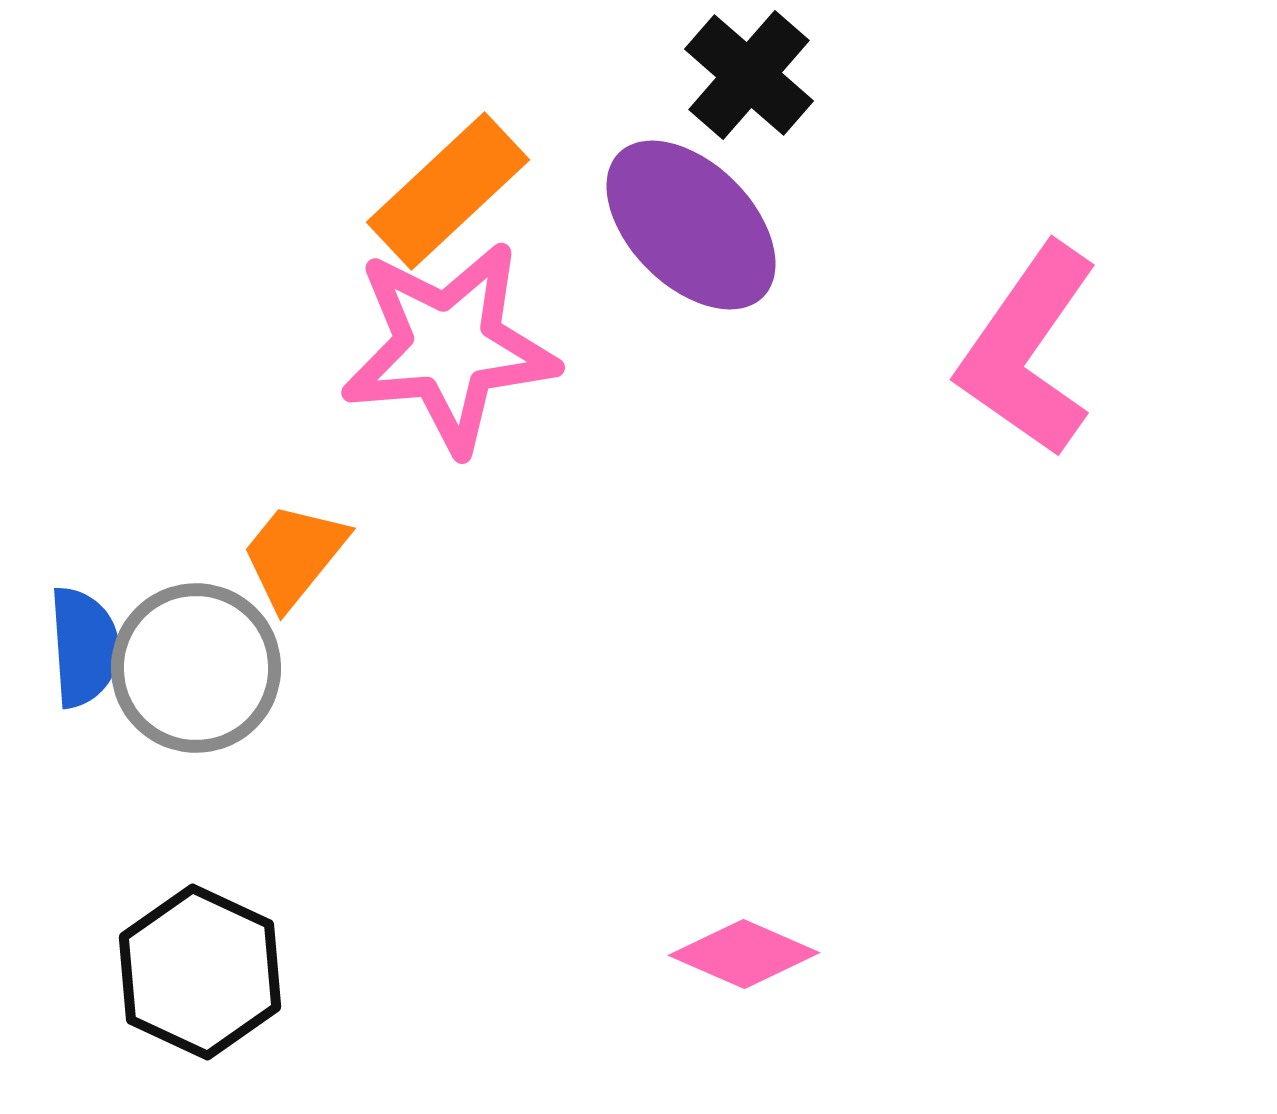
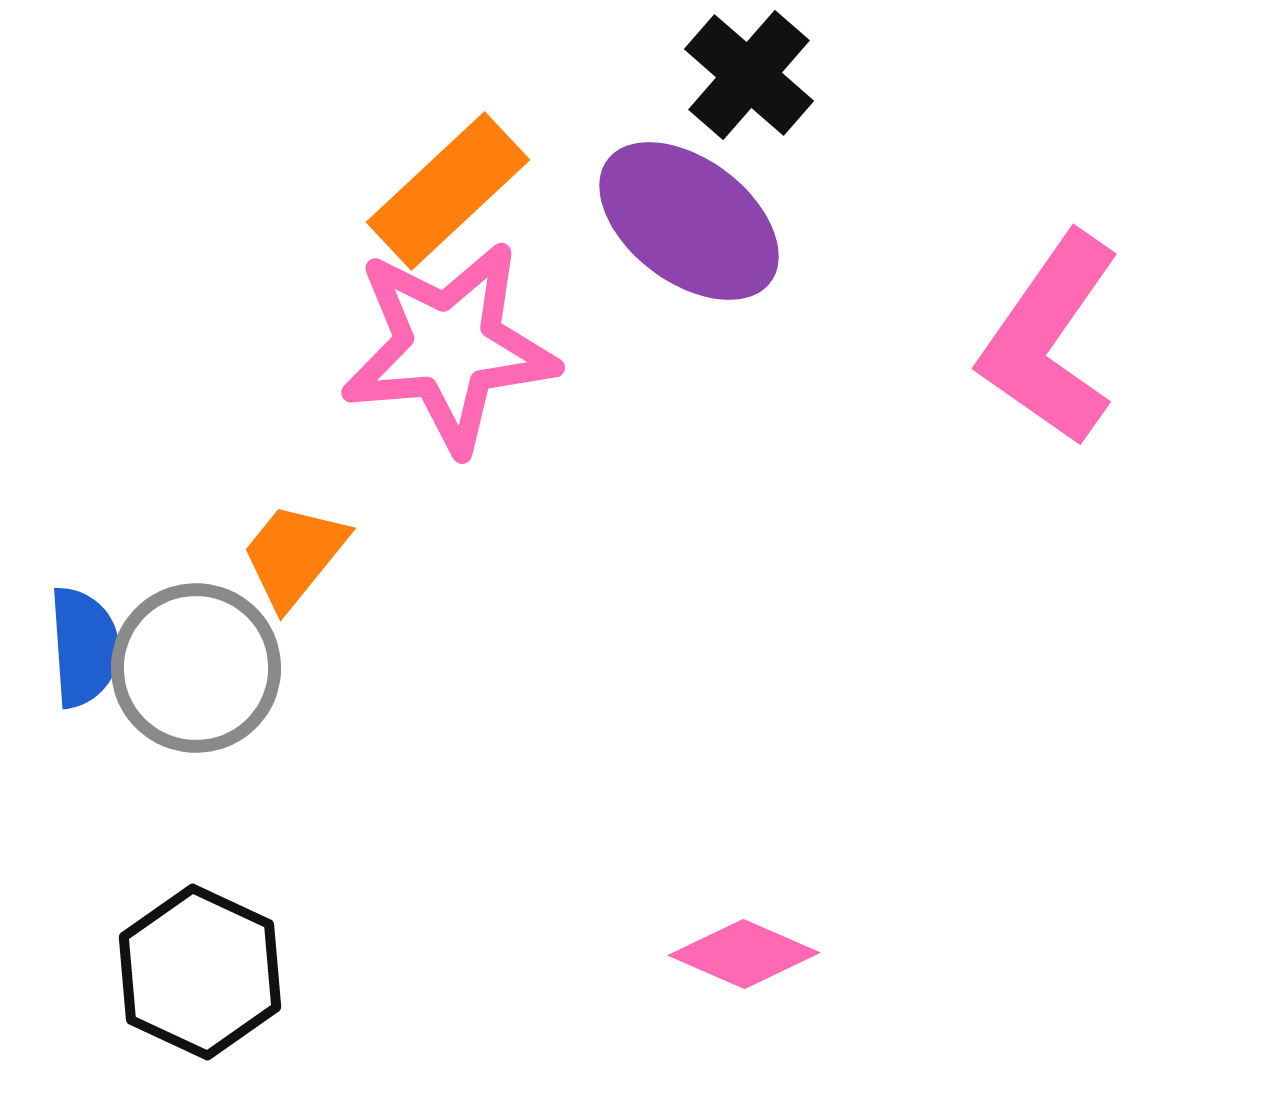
purple ellipse: moved 2 px left, 4 px up; rotated 8 degrees counterclockwise
pink L-shape: moved 22 px right, 11 px up
